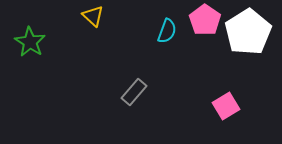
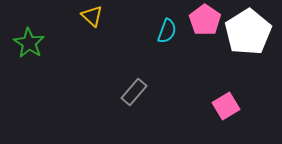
yellow triangle: moved 1 px left
green star: moved 1 px left, 1 px down
